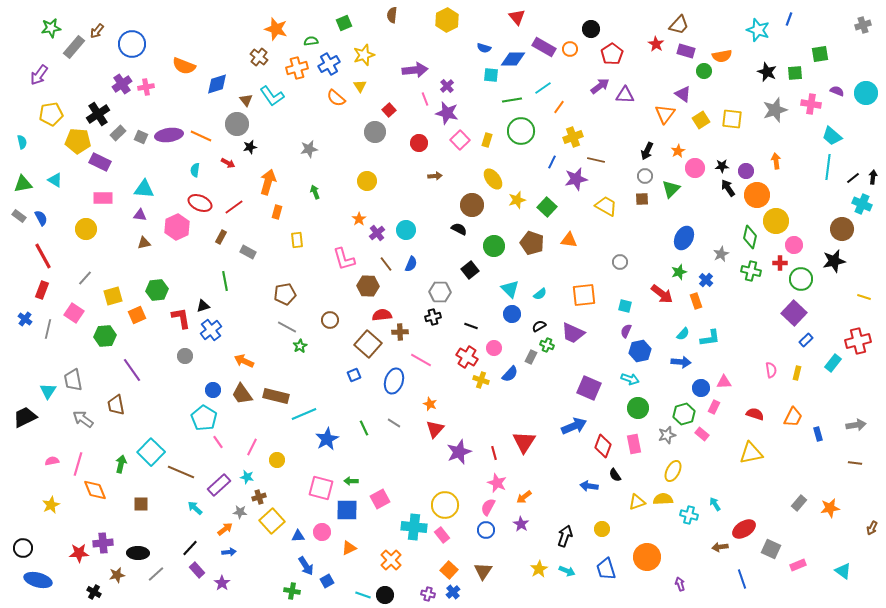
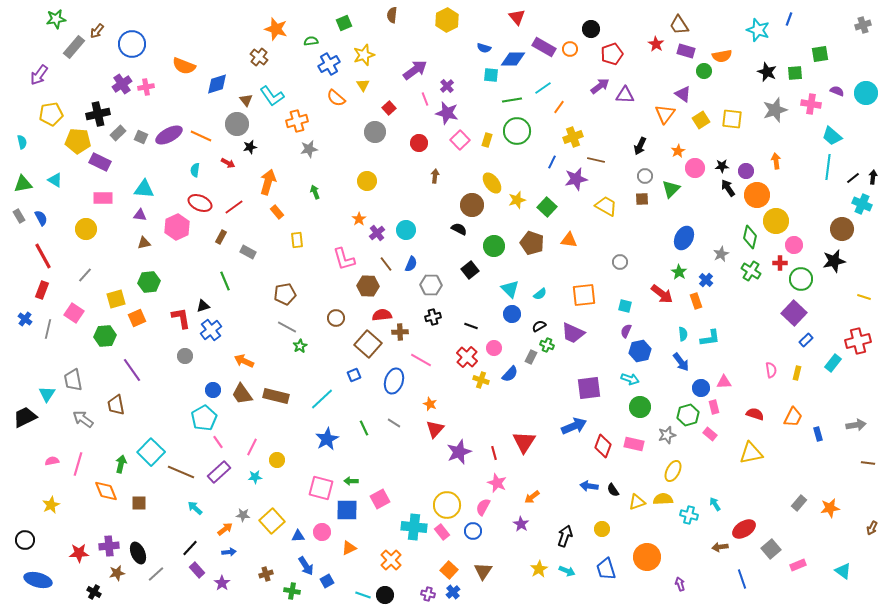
brown trapezoid at (679, 25): rotated 105 degrees clockwise
green star at (51, 28): moved 5 px right, 9 px up
red pentagon at (612, 54): rotated 15 degrees clockwise
orange cross at (297, 68): moved 53 px down
purple arrow at (415, 70): rotated 30 degrees counterclockwise
yellow triangle at (360, 86): moved 3 px right, 1 px up
red square at (389, 110): moved 2 px up
black cross at (98, 114): rotated 20 degrees clockwise
green circle at (521, 131): moved 4 px left
purple ellipse at (169, 135): rotated 20 degrees counterclockwise
black arrow at (647, 151): moved 7 px left, 5 px up
brown arrow at (435, 176): rotated 80 degrees counterclockwise
yellow ellipse at (493, 179): moved 1 px left, 4 px down
orange rectangle at (277, 212): rotated 56 degrees counterclockwise
gray rectangle at (19, 216): rotated 24 degrees clockwise
green cross at (751, 271): rotated 18 degrees clockwise
green star at (679, 272): rotated 21 degrees counterclockwise
gray line at (85, 278): moved 3 px up
green line at (225, 281): rotated 12 degrees counterclockwise
green hexagon at (157, 290): moved 8 px left, 8 px up
gray hexagon at (440, 292): moved 9 px left, 7 px up
yellow square at (113, 296): moved 3 px right, 3 px down
orange square at (137, 315): moved 3 px down
brown circle at (330, 320): moved 6 px right, 2 px up
cyan semicircle at (683, 334): rotated 48 degrees counterclockwise
red cross at (467, 357): rotated 10 degrees clockwise
blue arrow at (681, 362): rotated 48 degrees clockwise
purple square at (589, 388): rotated 30 degrees counterclockwise
cyan triangle at (48, 391): moved 1 px left, 3 px down
pink rectangle at (714, 407): rotated 40 degrees counterclockwise
green circle at (638, 408): moved 2 px right, 1 px up
cyan line at (304, 414): moved 18 px right, 15 px up; rotated 20 degrees counterclockwise
green hexagon at (684, 414): moved 4 px right, 1 px down
cyan pentagon at (204, 418): rotated 10 degrees clockwise
pink rectangle at (702, 434): moved 8 px right
pink rectangle at (634, 444): rotated 66 degrees counterclockwise
brown line at (855, 463): moved 13 px right
black semicircle at (615, 475): moved 2 px left, 15 px down
cyan star at (247, 477): moved 8 px right; rotated 16 degrees counterclockwise
purple rectangle at (219, 485): moved 13 px up
orange diamond at (95, 490): moved 11 px right, 1 px down
brown cross at (259, 497): moved 7 px right, 77 px down
orange arrow at (524, 497): moved 8 px right
brown square at (141, 504): moved 2 px left, 1 px up
yellow circle at (445, 505): moved 2 px right
pink semicircle at (488, 507): moved 5 px left
gray star at (240, 512): moved 3 px right, 3 px down
blue circle at (486, 530): moved 13 px left, 1 px down
pink rectangle at (442, 535): moved 3 px up
purple cross at (103, 543): moved 6 px right, 3 px down
black circle at (23, 548): moved 2 px right, 8 px up
gray square at (771, 549): rotated 24 degrees clockwise
black ellipse at (138, 553): rotated 65 degrees clockwise
brown star at (117, 575): moved 2 px up
